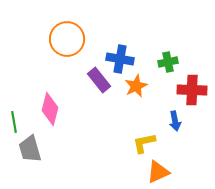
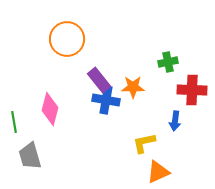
blue cross: moved 14 px left, 41 px down
orange star: moved 3 px left, 1 px down; rotated 25 degrees clockwise
blue arrow: rotated 18 degrees clockwise
gray trapezoid: moved 7 px down
